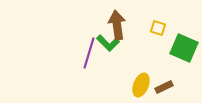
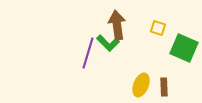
purple line: moved 1 px left
brown rectangle: rotated 66 degrees counterclockwise
